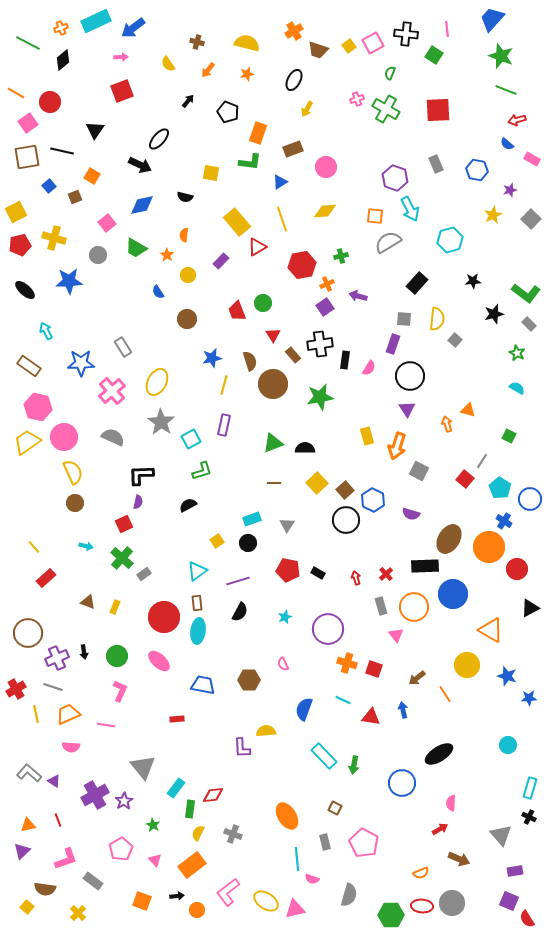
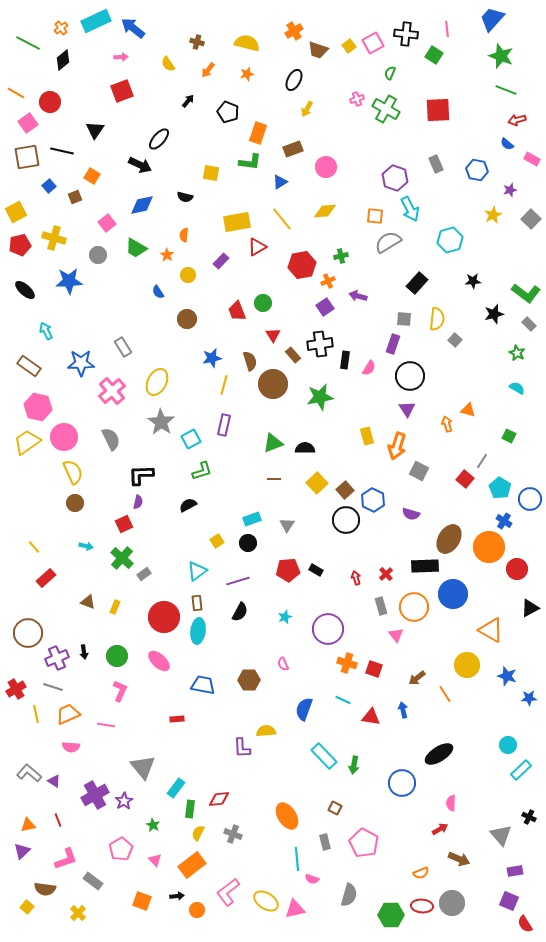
orange cross at (61, 28): rotated 16 degrees counterclockwise
blue arrow at (133, 28): rotated 75 degrees clockwise
yellow line at (282, 219): rotated 20 degrees counterclockwise
yellow rectangle at (237, 222): rotated 60 degrees counterclockwise
orange cross at (327, 284): moved 1 px right, 3 px up
gray semicircle at (113, 437): moved 2 px left, 2 px down; rotated 40 degrees clockwise
brown line at (274, 483): moved 4 px up
red pentagon at (288, 570): rotated 15 degrees counterclockwise
black rectangle at (318, 573): moved 2 px left, 3 px up
cyan rectangle at (530, 788): moved 9 px left, 18 px up; rotated 30 degrees clockwise
red diamond at (213, 795): moved 6 px right, 4 px down
red semicircle at (527, 919): moved 2 px left, 5 px down
